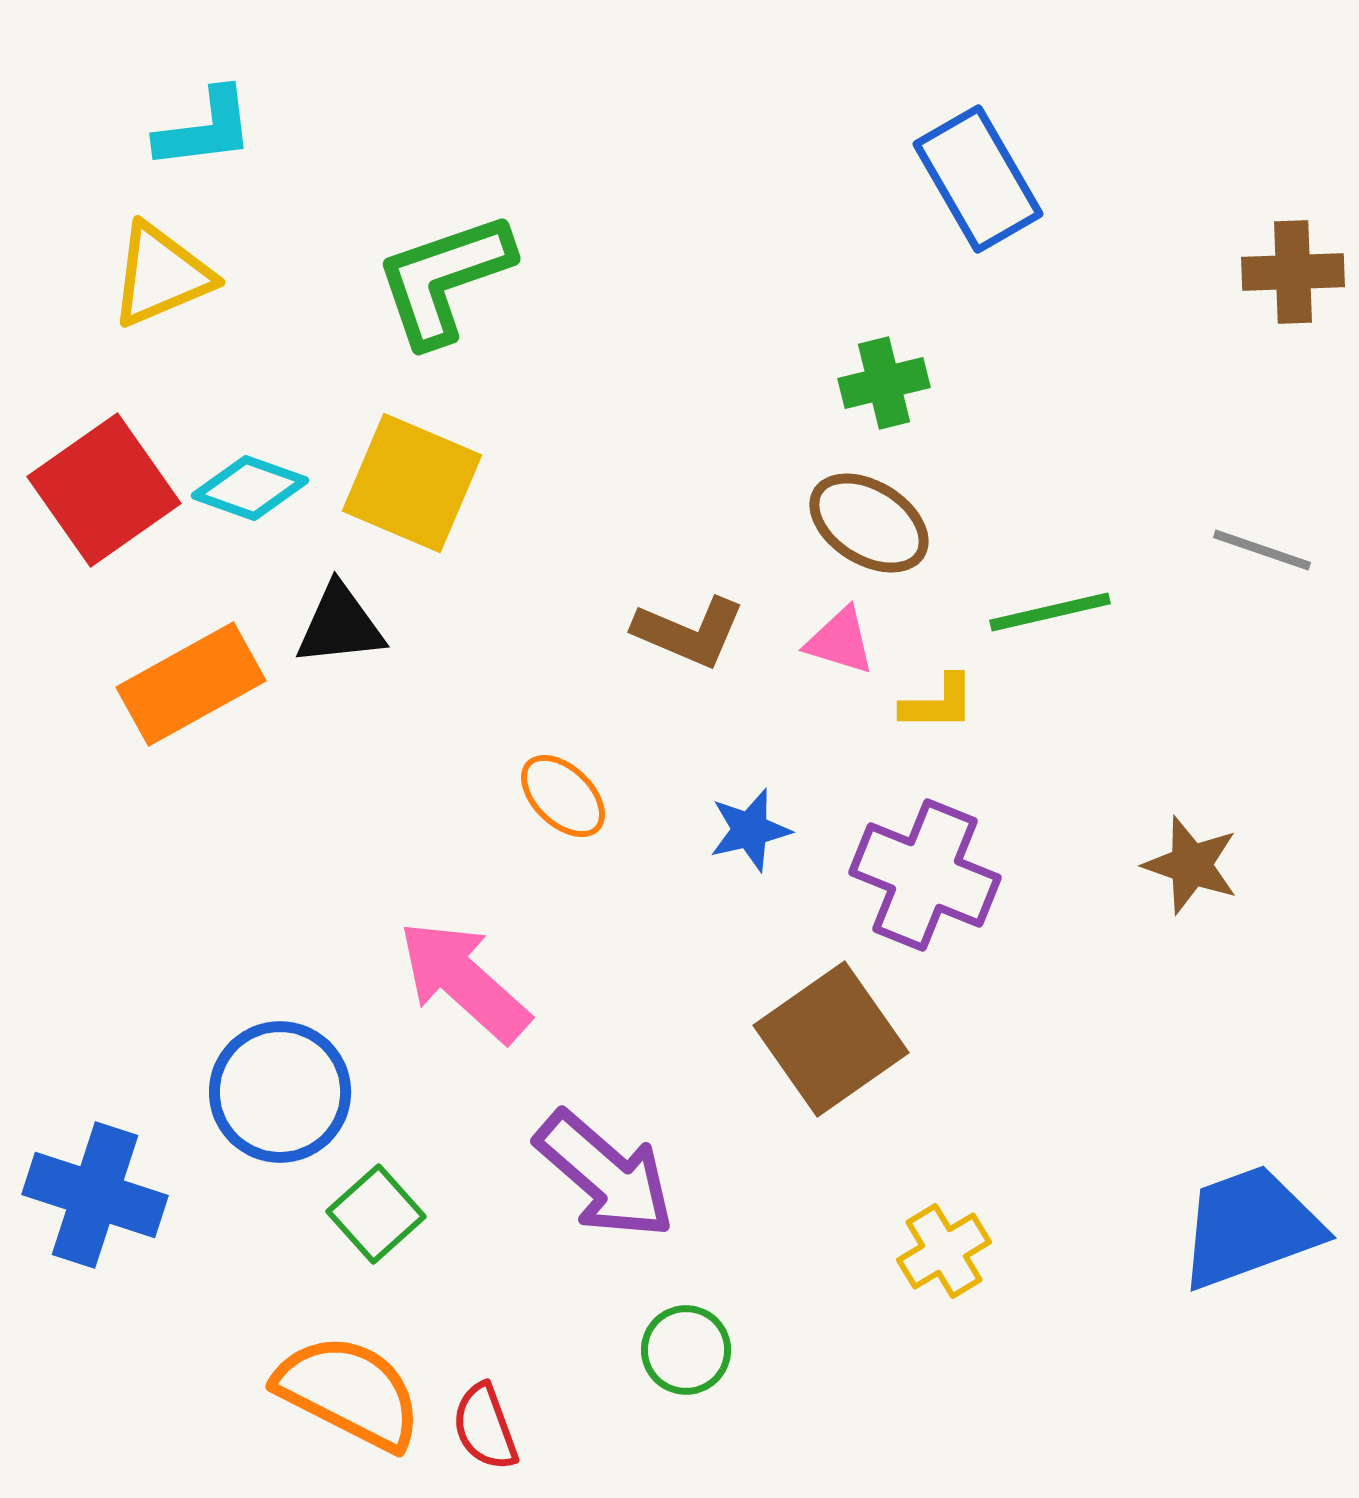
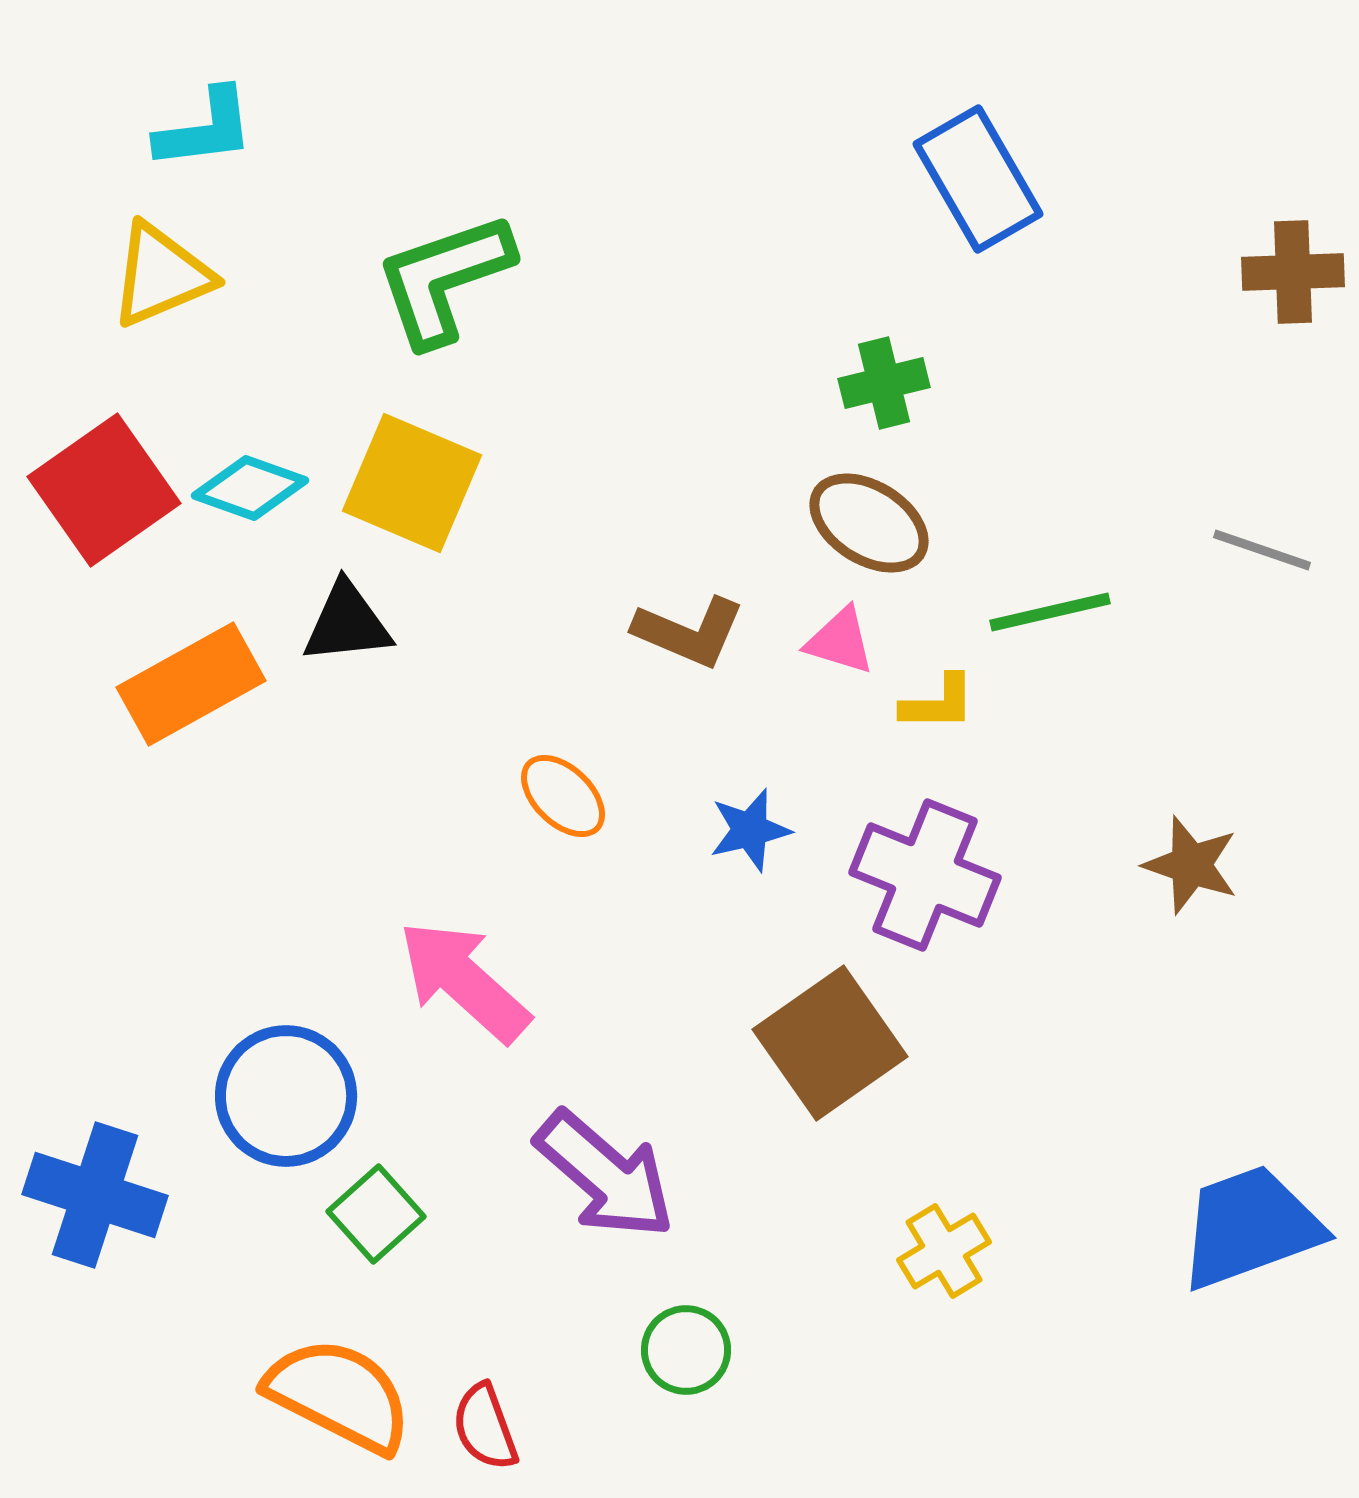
black triangle: moved 7 px right, 2 px up
brown square: moved 1 px left, 4 px down
blue circle: moved 6 px right, 4 px down
orange semicircle: moved 10 px left, 3 px down
